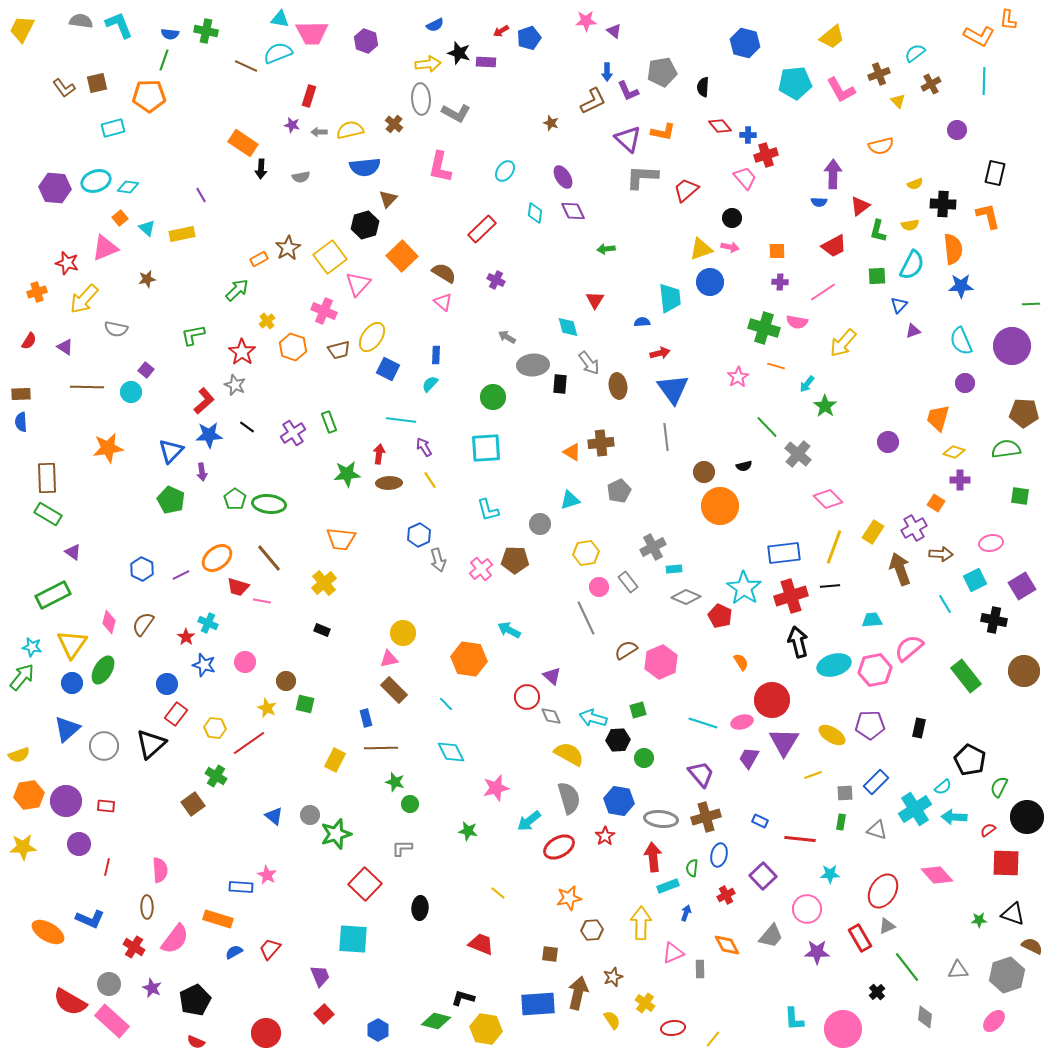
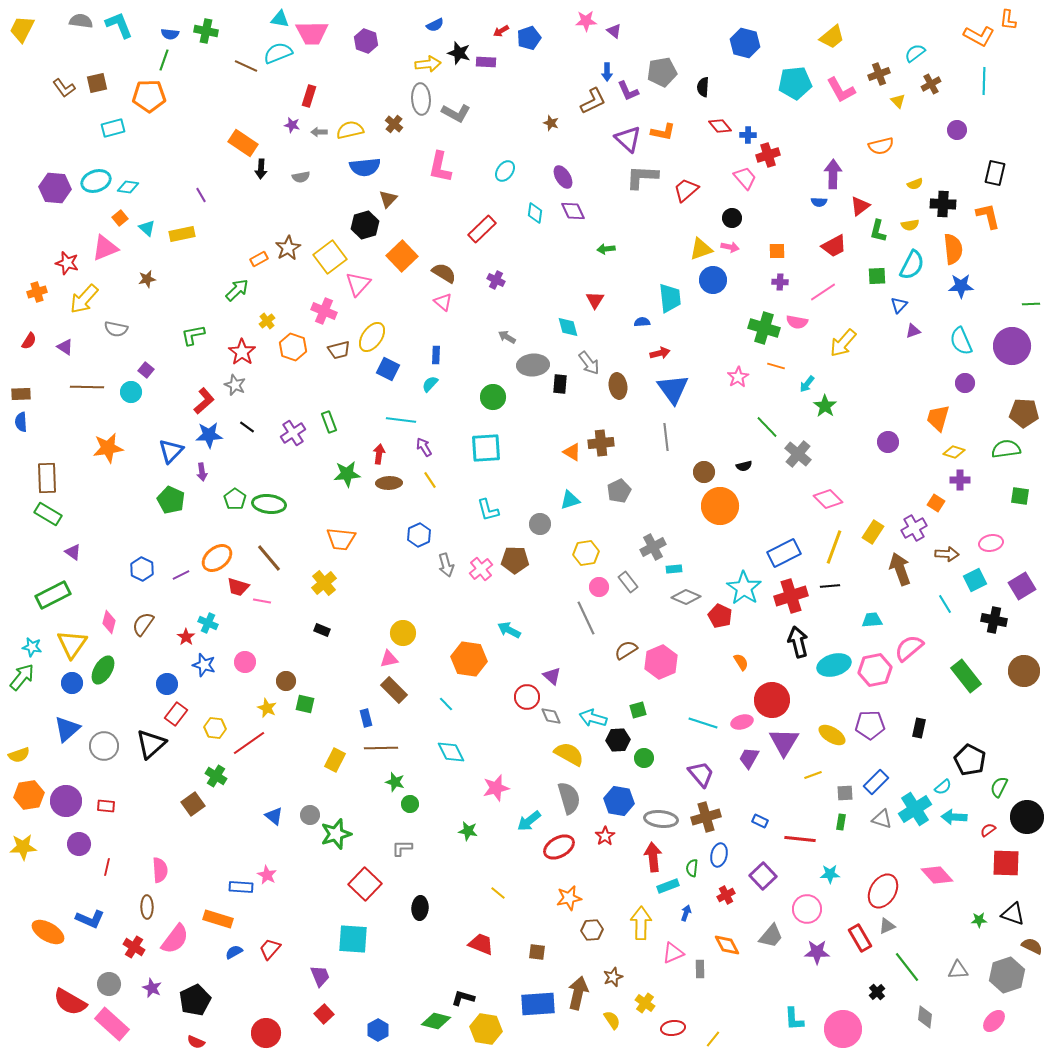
red cross at (766, 155): moved 2 px right
blue circle at (710, 282): moved 3 px right, 2 px up
blue rectangle at (784, 553): rotated 20 degrees counterclockwise
brown arrow at (941, 554): moved 6 px right
gray arrow at (438, 560): moved 8 px right, 5 px down
gray triangle at (877, 830): moved 5 px right, 11 px up
brown square at (550, 954): moved 13 px left, 2 px up
pink rectangle at (112, 1021): moved 3 px down
